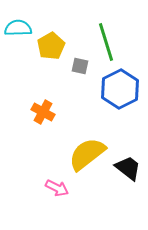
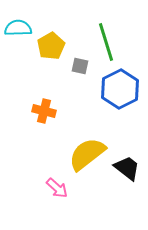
orange cross: moved 1 px right, 1 px up; rotated 15 degrees counterclockwise
black trapezoid: moved 1 px left
pink arrow: rotated 15 degrees clockwise
